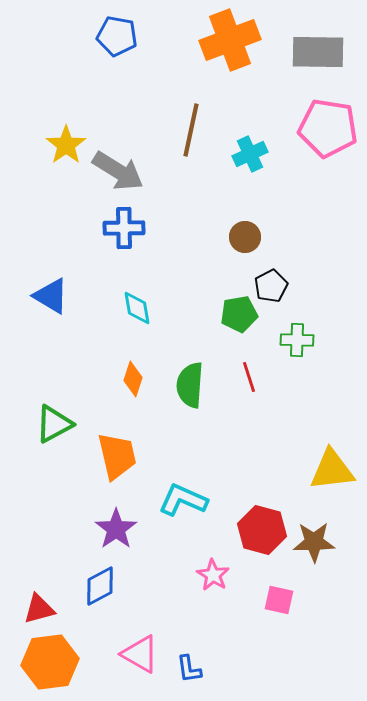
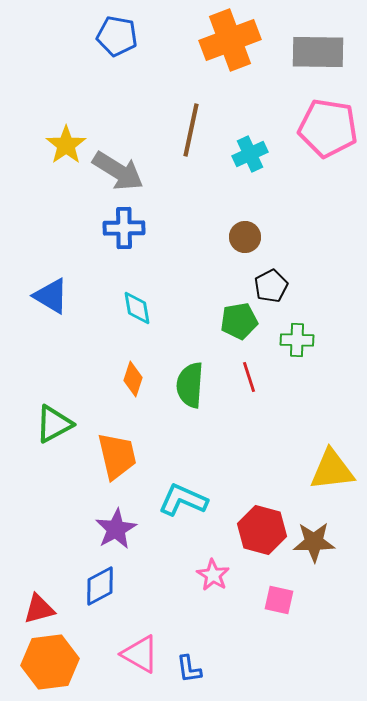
green pentagon: moved 7 px down
purple star: rotated 6 degrees clockwise
